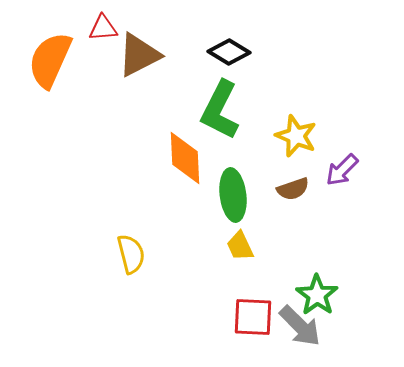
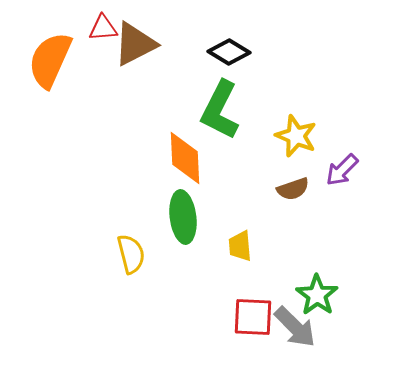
brown triangle: moved 4 px left, 11 px up
green ellipse: moved 50 px left, 22 px down
yellow trapezoid: rotated 20 degrees clockwise
gray arrow: moved 5 px left, 1 px down
